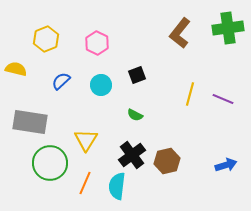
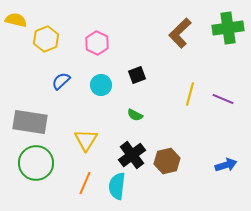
brown L-shape: rotated 8 degrees clockwise
yellow semicircle: moved 49 px up
green circle: moved 14 px left
